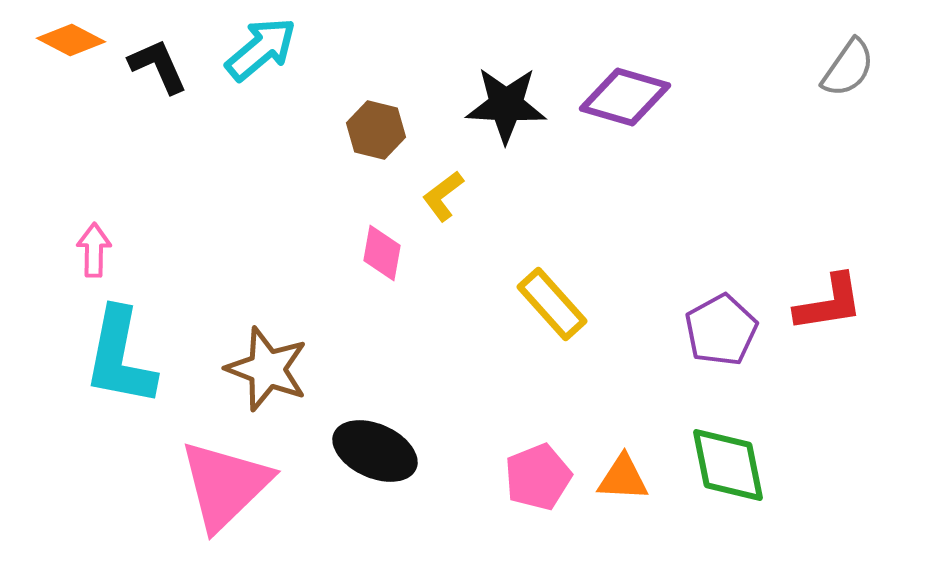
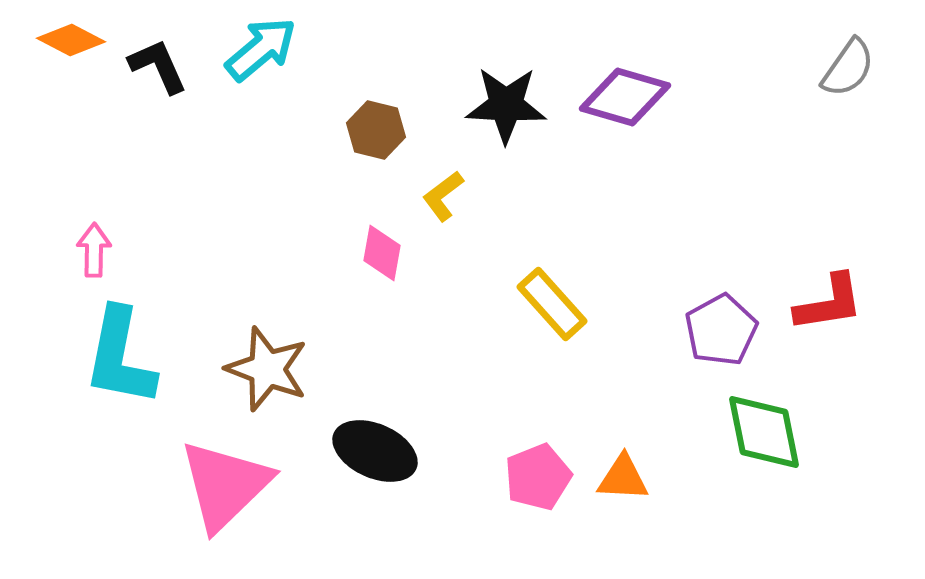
green diamond: moved 36 px right, 33 px up
